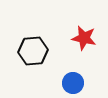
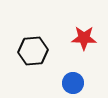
red star: rotated 10 degrees counterclockwise
